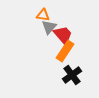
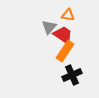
orange triangle: moved 25 px right
red trapezoid: rotated 15 degrees counterclockwise
black cross: rotated 12 degrees clockwise
